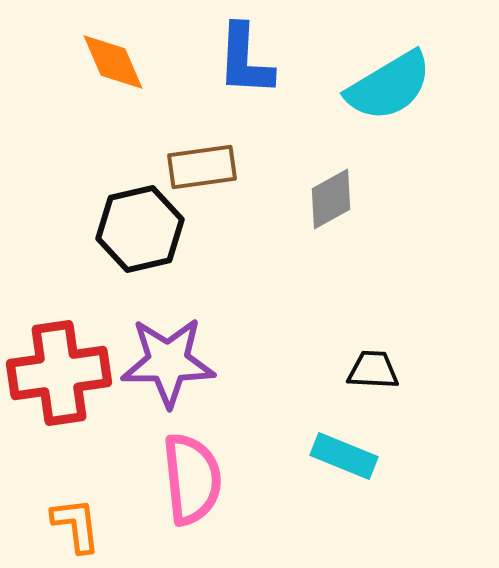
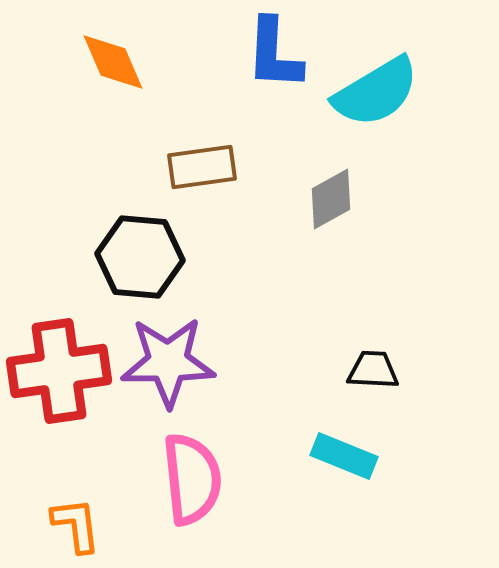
blue L-shape: moved 29 px right, 6 px up
cyan semicircle: moved 13 px left, 6 px down
black hexagon: moved 28 px down; rotated 18 degrees clockwise
red cross: moved 2 px up
